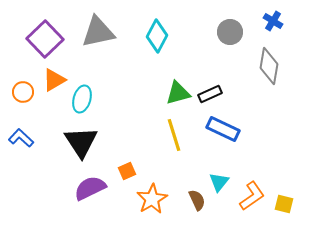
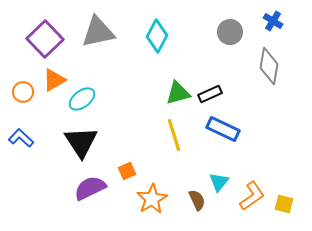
cyan ellipse: rotated 36 degrees clockwise
